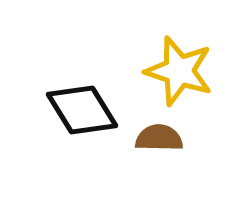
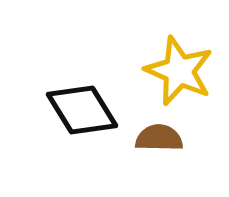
yellow star: rotated 6 degrees clockwise
